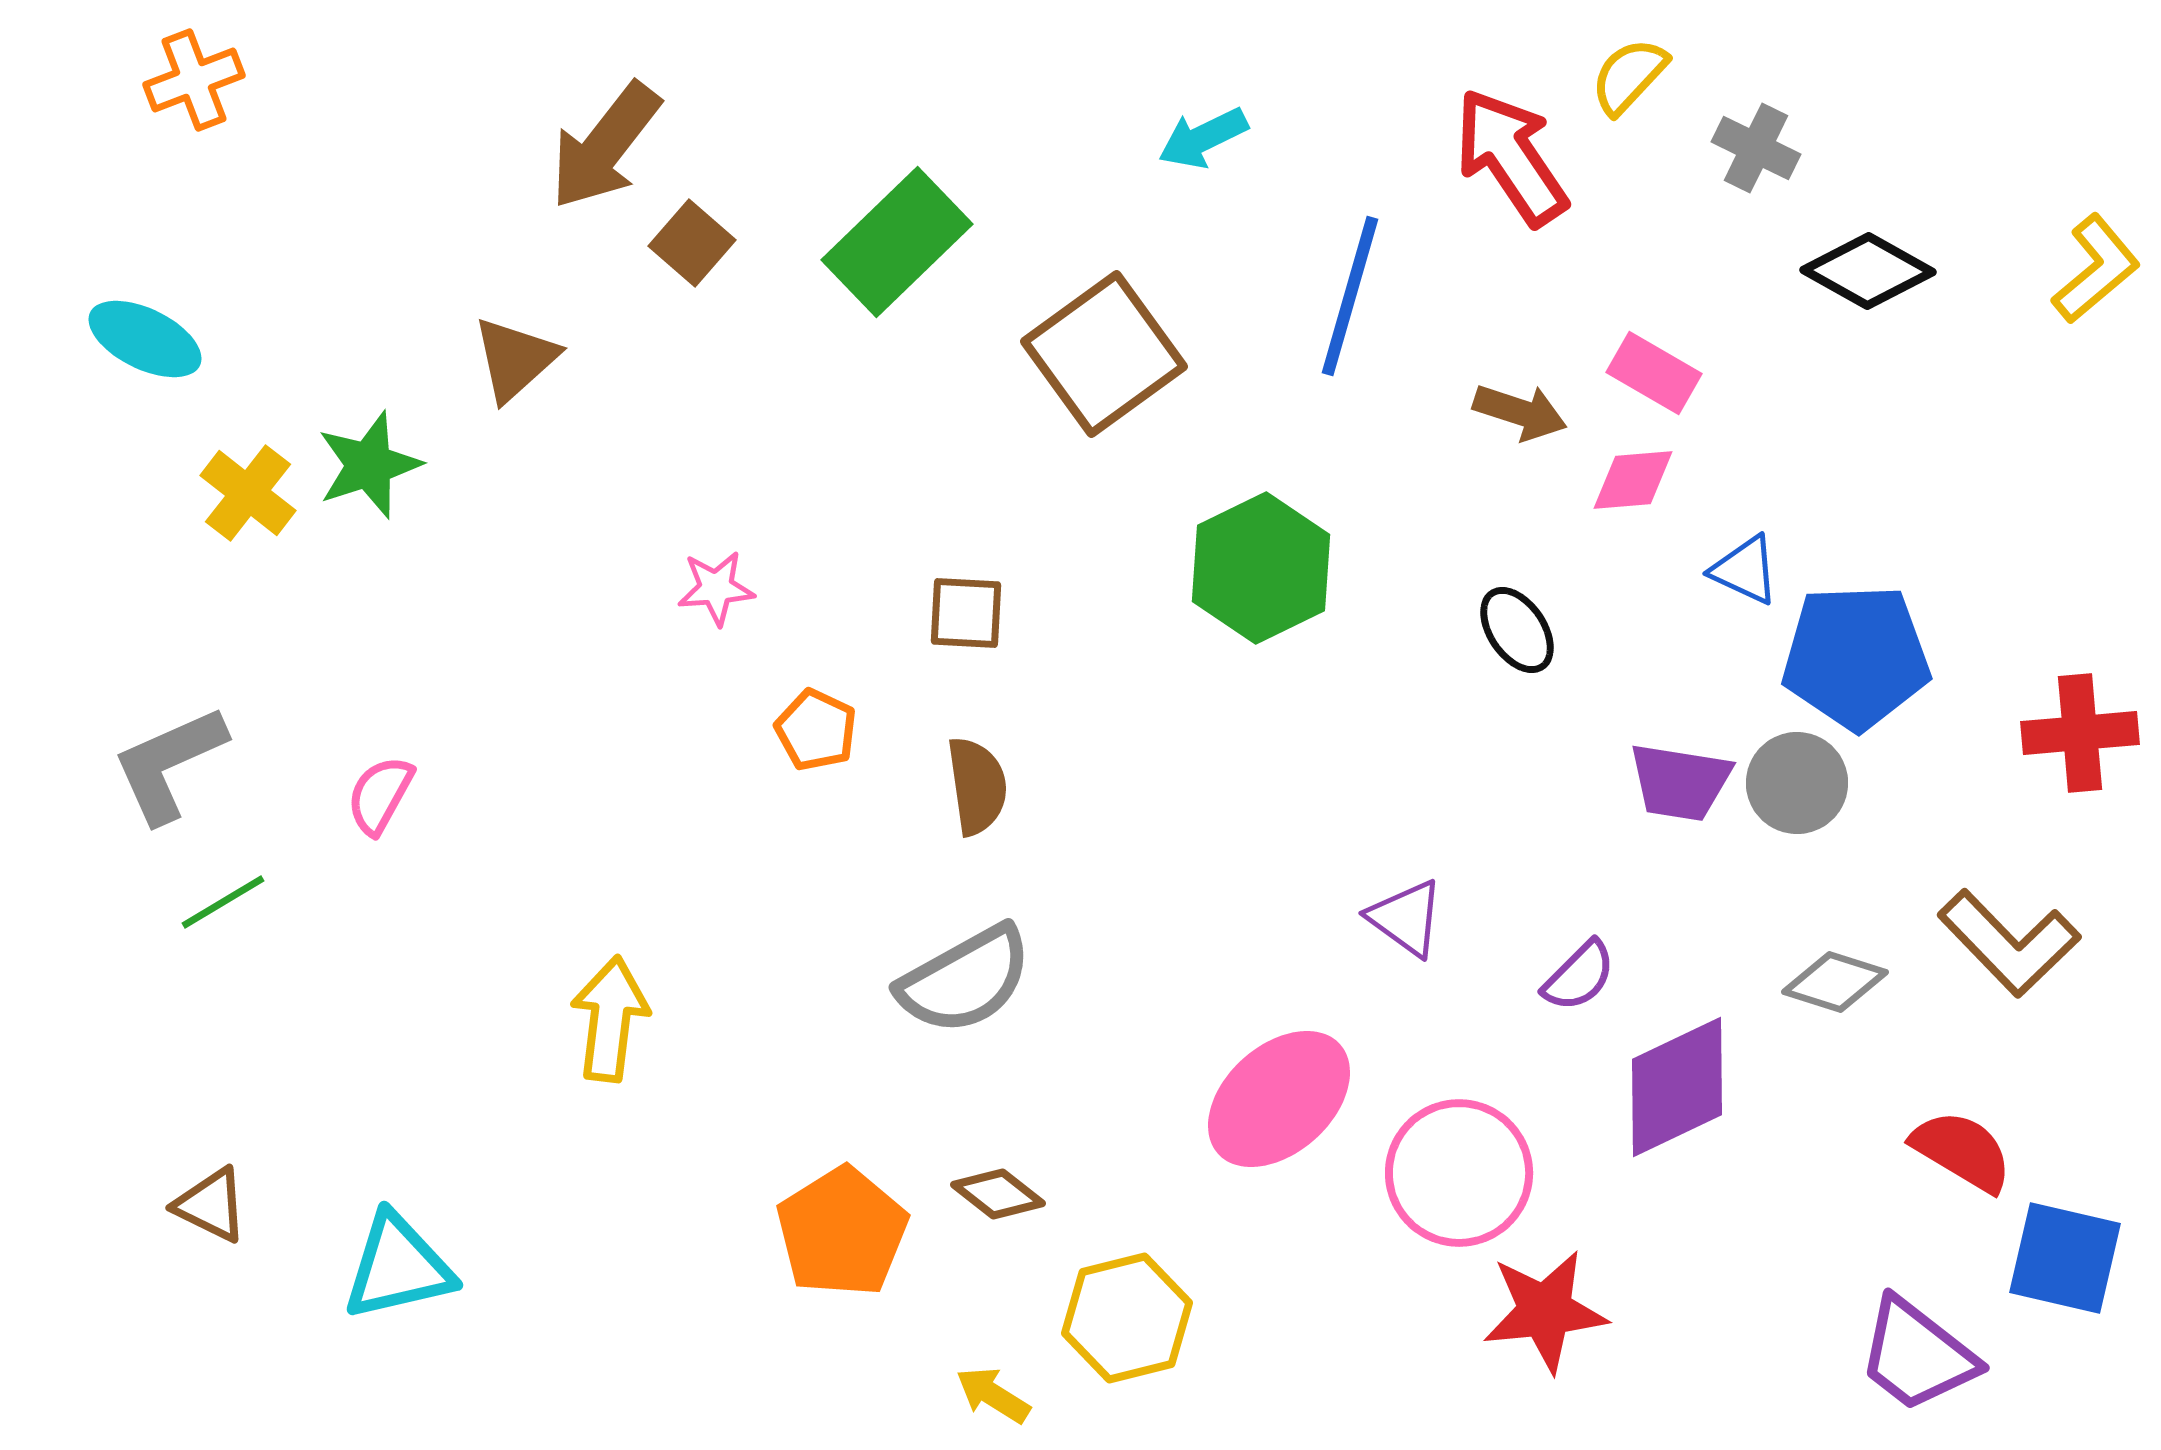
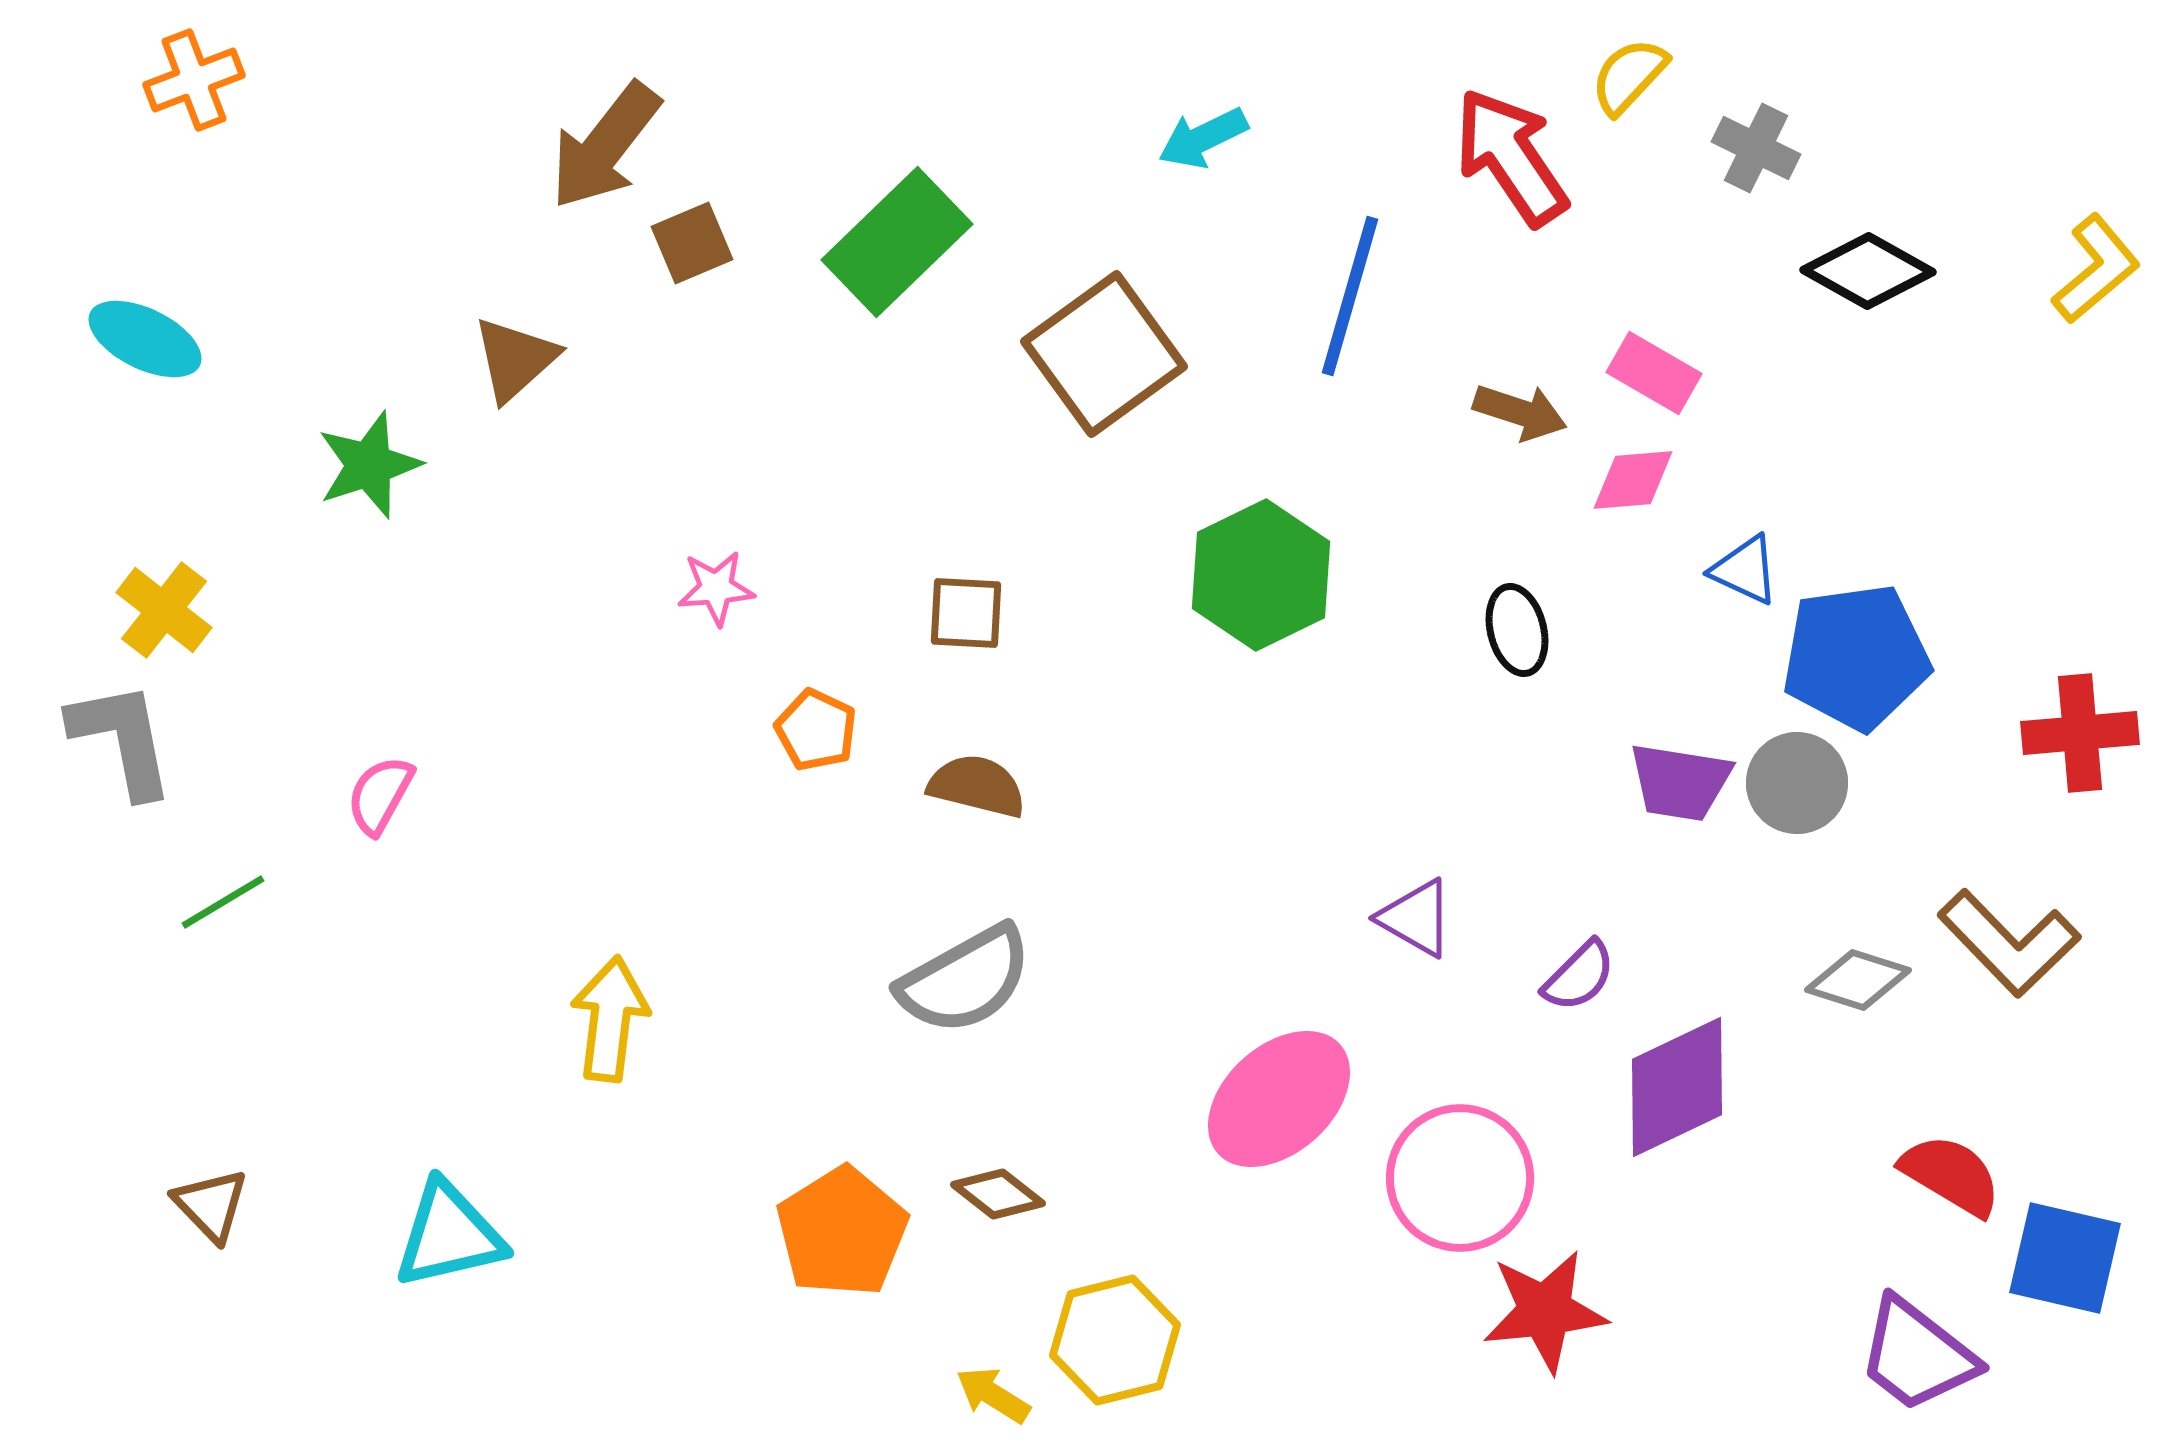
brown square at (692, 243): rotated 26 degrees clockwise
yellow cross at (248, 493): moved 84 px left, 117 px down
green hexagon at (1261, 568): moved 7 px down
black ellipse at (1517, 630): rotated 20 degrees clockwise
blue pentagon at (1856, 657): rotated 6 degrees counterclockwise
gray L-shape at (169, 764): moved 47 px left, 25 px up; rotated 103 degrees clockwise
brown semicircle at (977, 786): rotated 68 degrees counterclockwise
purple triangle at (1406, 918): moved 10 px right; rotated 6 degrees counterclockwise
gray diamond at (1835, 982): moved 23 px right, 2 px up
red semicircle at (1962, 1151): moved 11 px left, 24 px down
pink circle at (1459, 1173): moved 1 px right, 5 px down
brown triangle at (211, 1205): rotated 20 degrees clockwise
cyan triangle at (398, 1267): moved 51 px right, 32 px up
yellow hexagon at (1127, 1318): moved 12 px left, 22 px down
